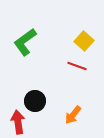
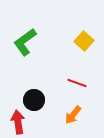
red line: moved 17 px down
black circle: moved 1 px left, 1 px up
